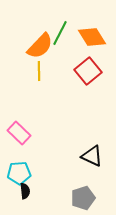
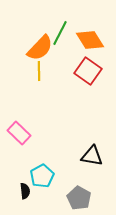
orange diamond: moved 2 px left, 3 px down
orange semicircle: moved 2 px down
red square: rotated 16 degrees counterclockwise
black triangle: rotated 15 degrees counterclockwise
cyan pentagon: moved 23 px right, 3 px down; rotated 25 degrees counterclockwise
gray pentagon: moved 4 px left; rotated 25 degrees counterclockwise
